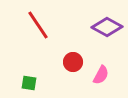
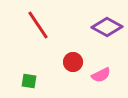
pink semicircle: rotated 36 degrees clockwise
green square: moved 2 px up
